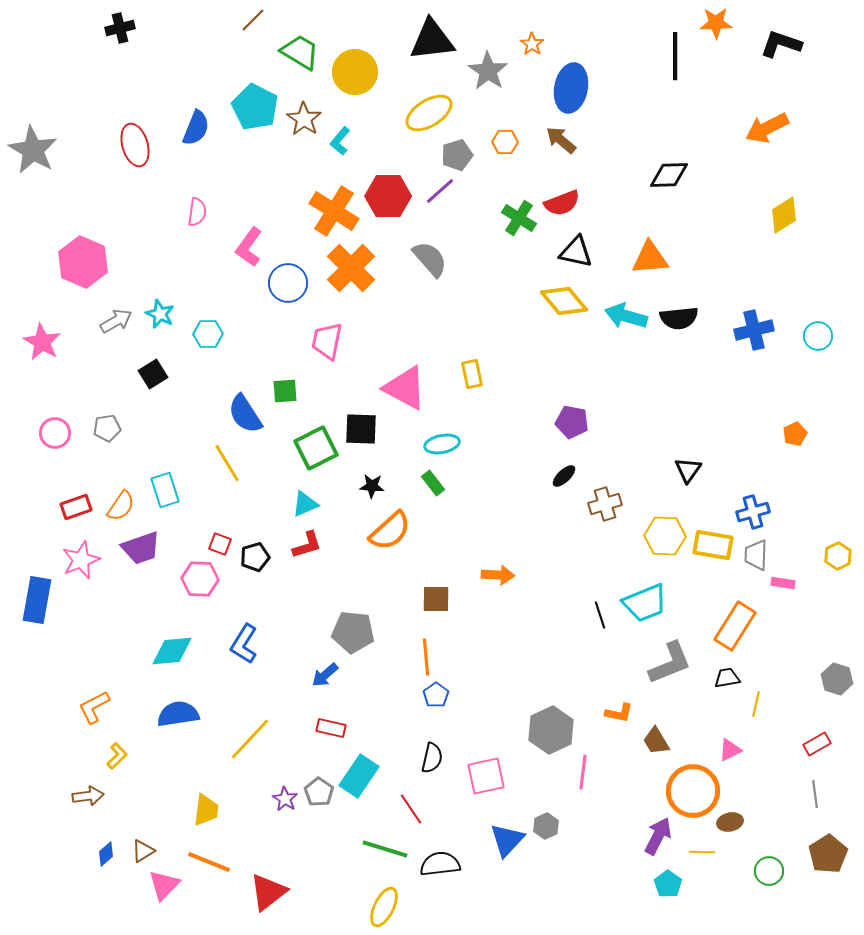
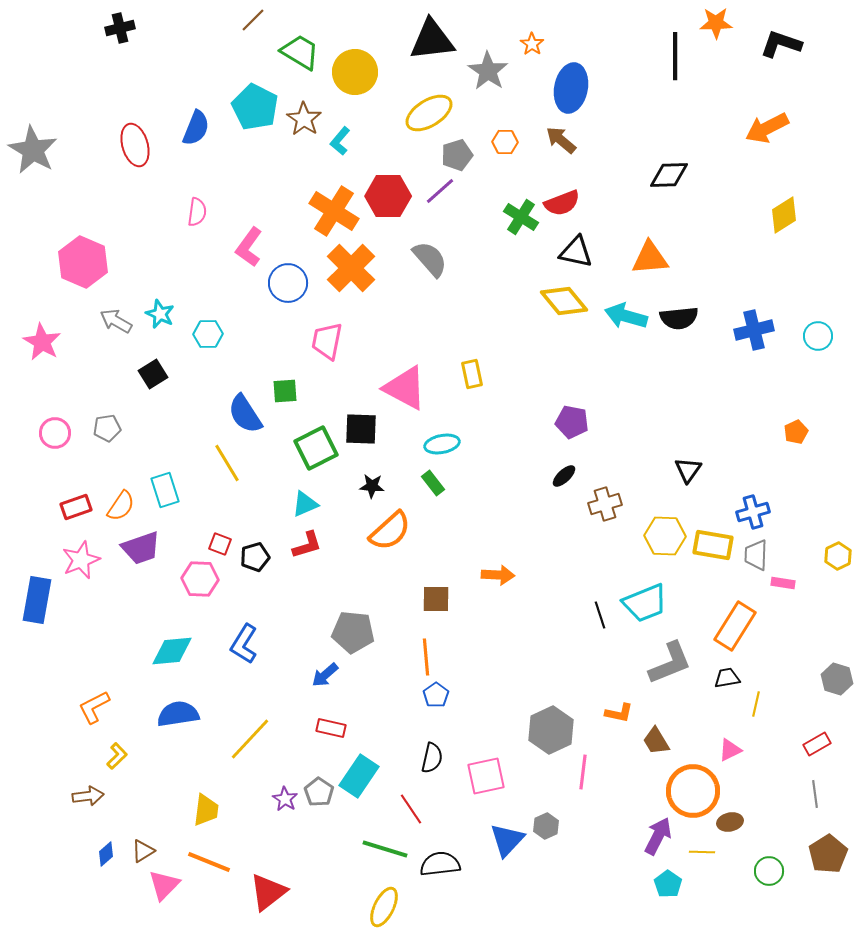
green cross at (519, 218): moved 2 px right, 1 px up
gray arrow at (116, 321): rotated 120 degrees counterclockwise
orange pentagon at (795, 434): moved 1 px right, 2 px up
